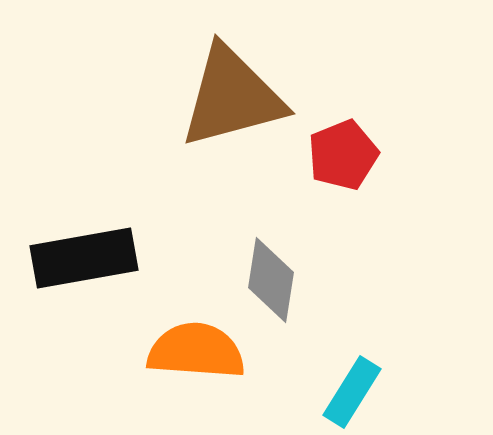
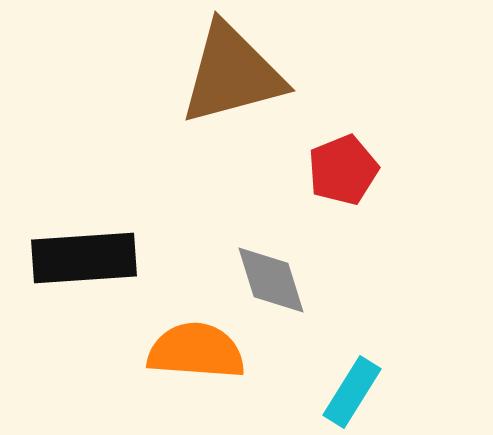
brown triangle: moved 23 px up
red pentagon: moved 15 px down
black rectangle: rotated 6 degrees clockwise
gray diamond: rotated 26 degrees counterclockwise
